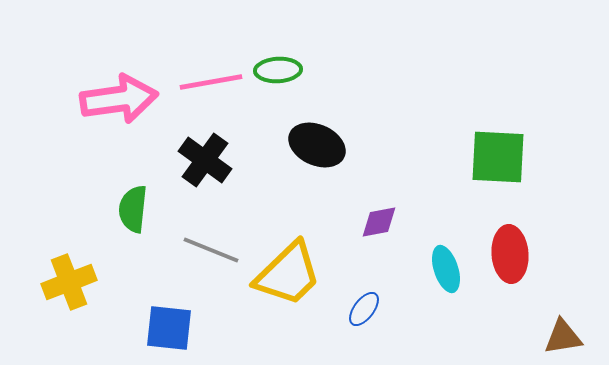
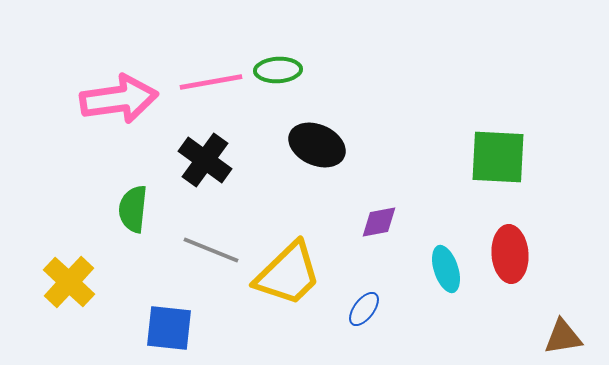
yellow cross: rotated 26 degrees counterclockwise
